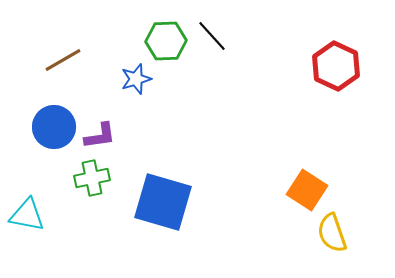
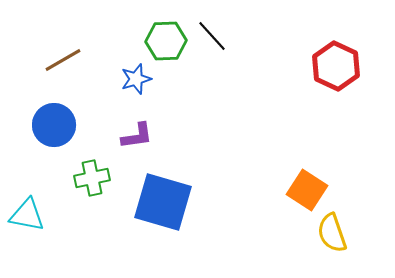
blue circle: moved 2 px up
purple L-shape: moved 37 px right
